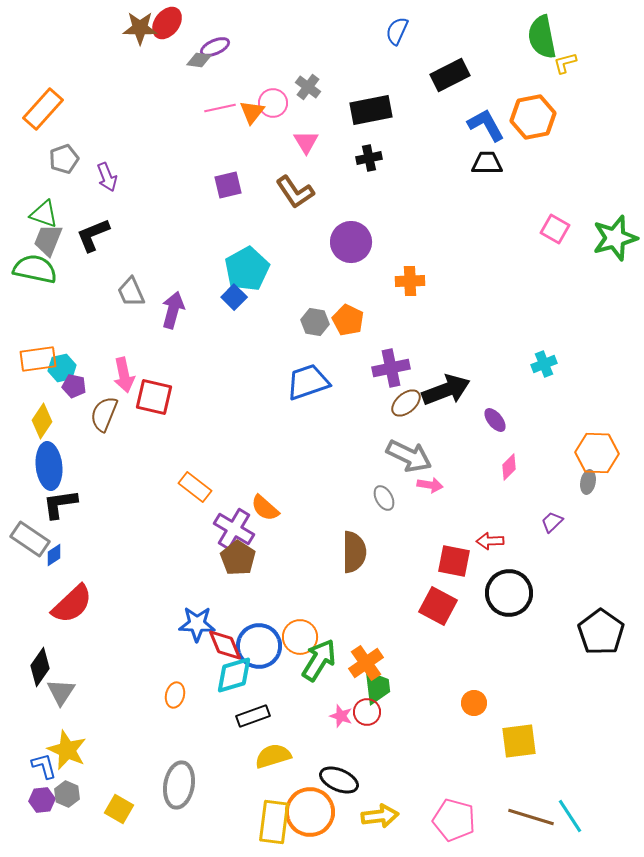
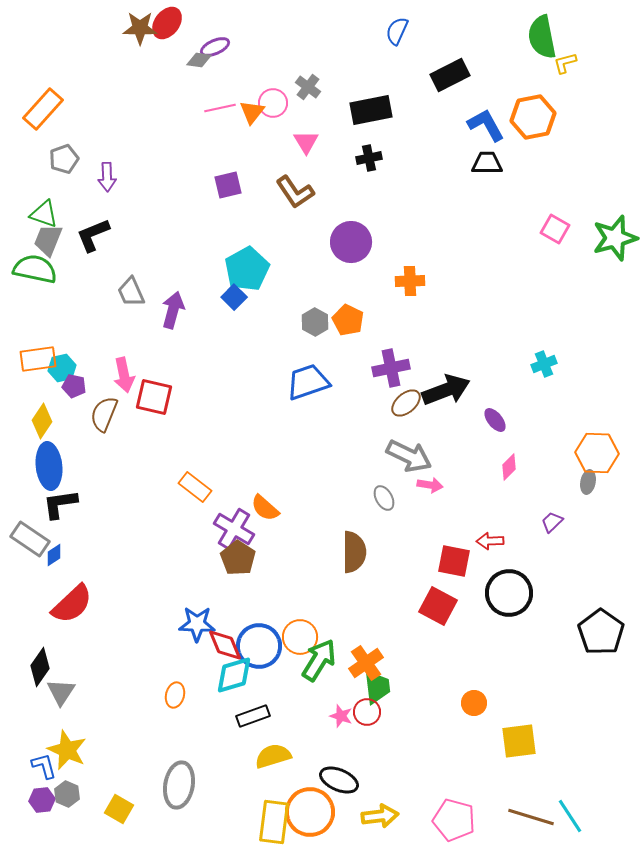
purple arrow at (107, 177): rotated 20 degrees clockwise
gray hexagon at (315, 322): rotated 20 degrees clockwise
